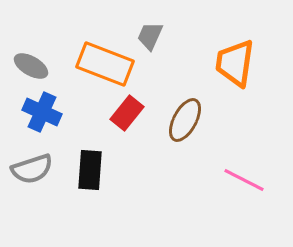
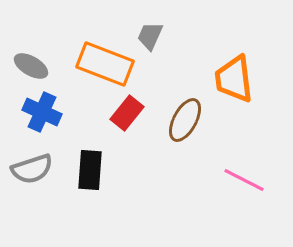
orange trapezoid: moved 1 px left, 16 px down; rotated 15 degrees counterclockwise
